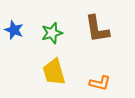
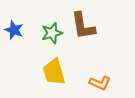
brown L-shape: moved 14 px left, 3 px up
orange L-shape: rotated 10 degrees clockwise
